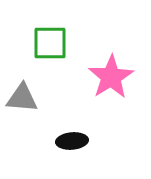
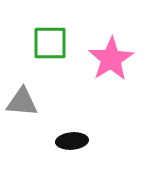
pink star: moved 18 px up
gray triangle: moved 4 px down
